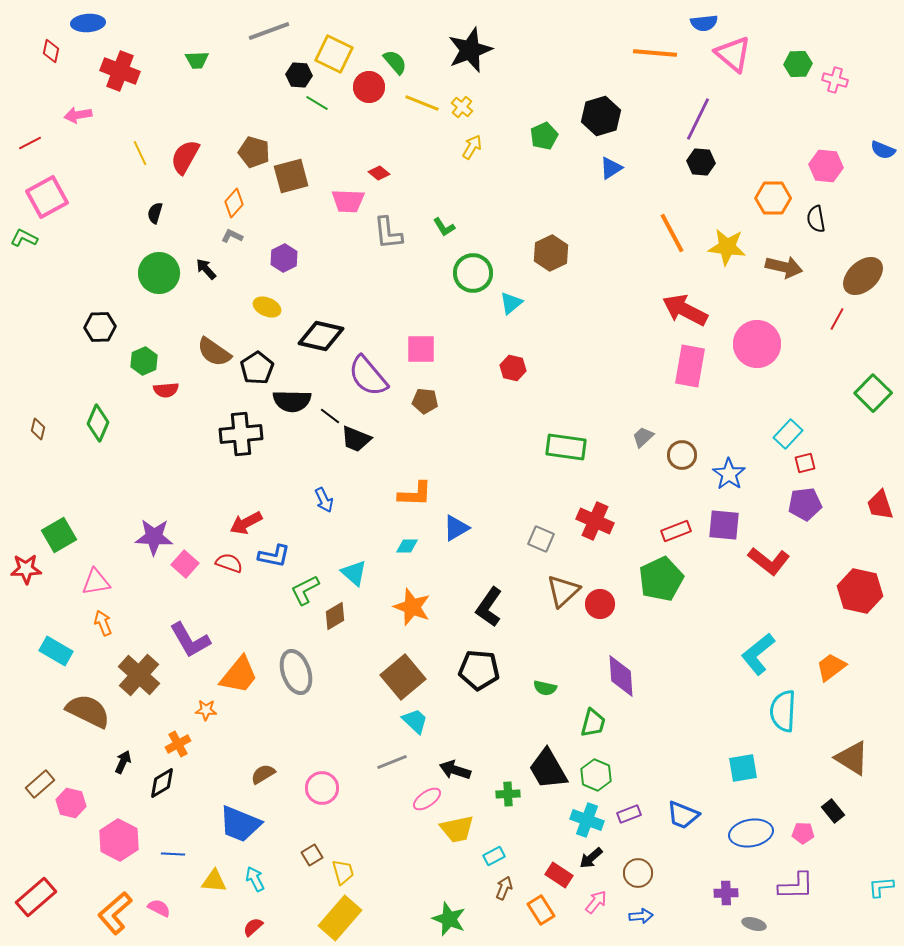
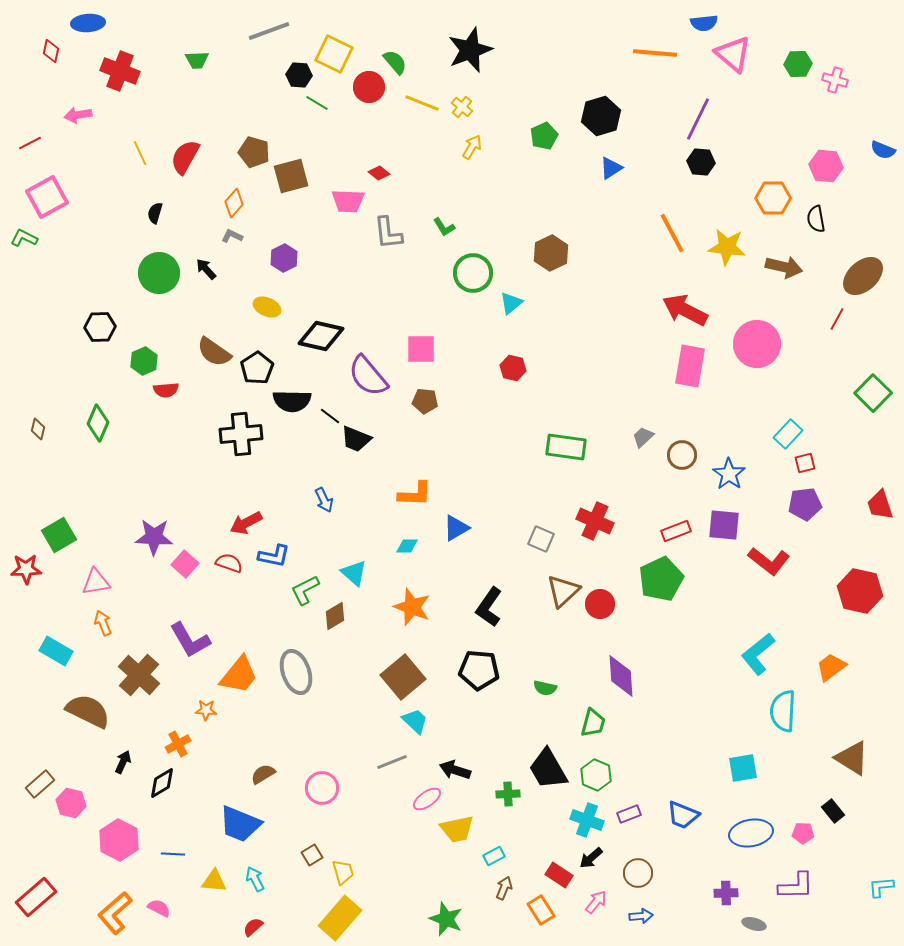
green star at (449, 919): moved 3 px left
